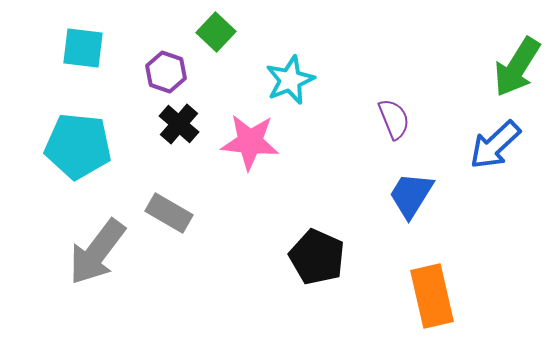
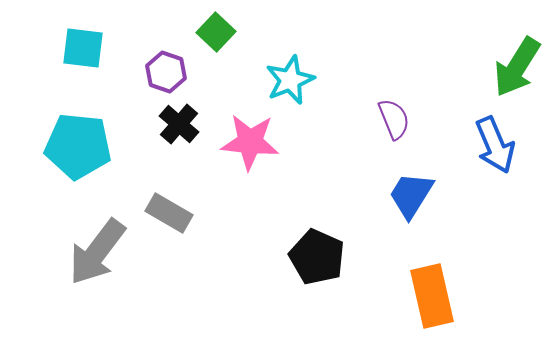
blue arrow: rotated 70 degrees counterclockwise
